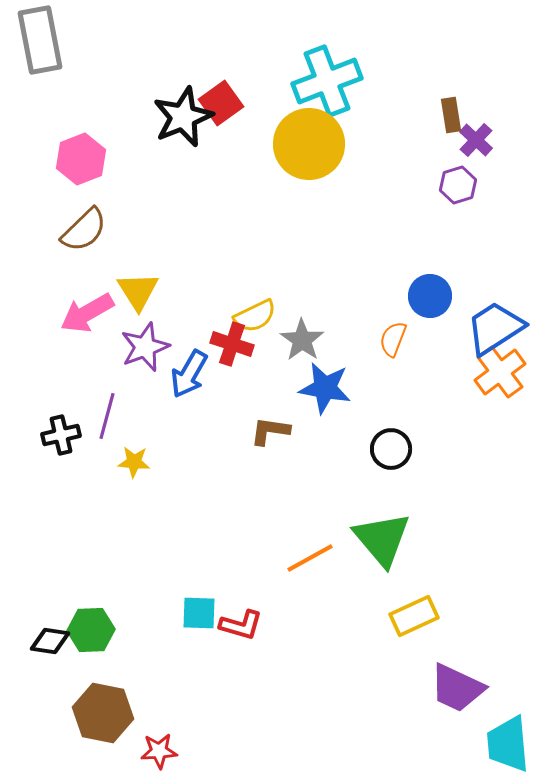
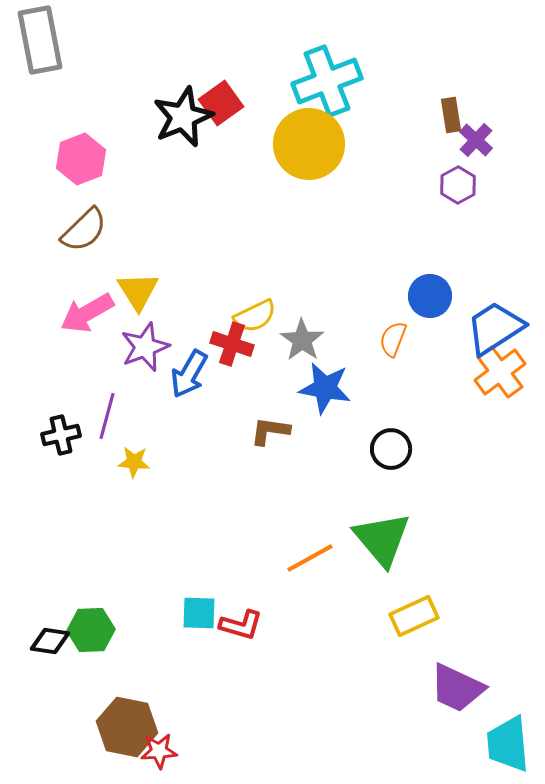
purple hexagon: rotated 12 degrees counterclockwise
brown hexagon: moved 24 px right, 14 px down
